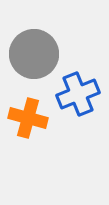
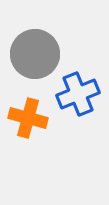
gray circle: moved 1 px right
